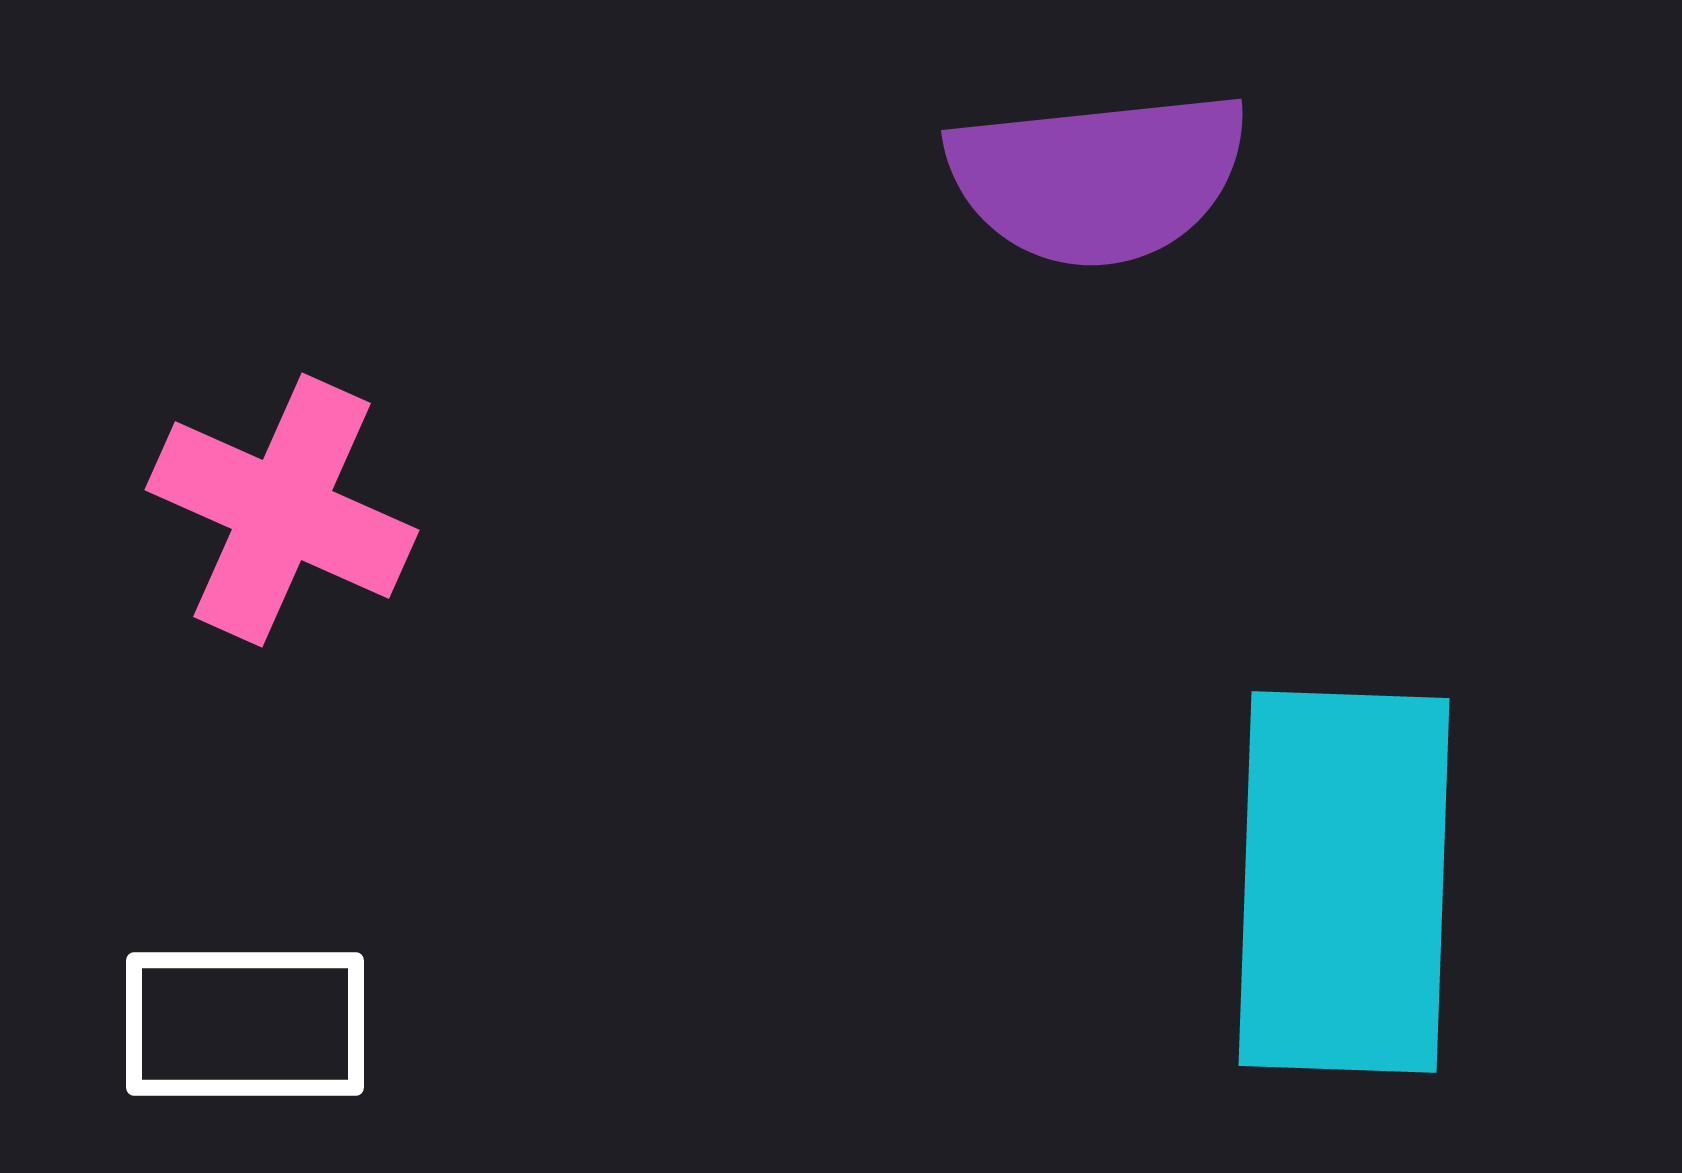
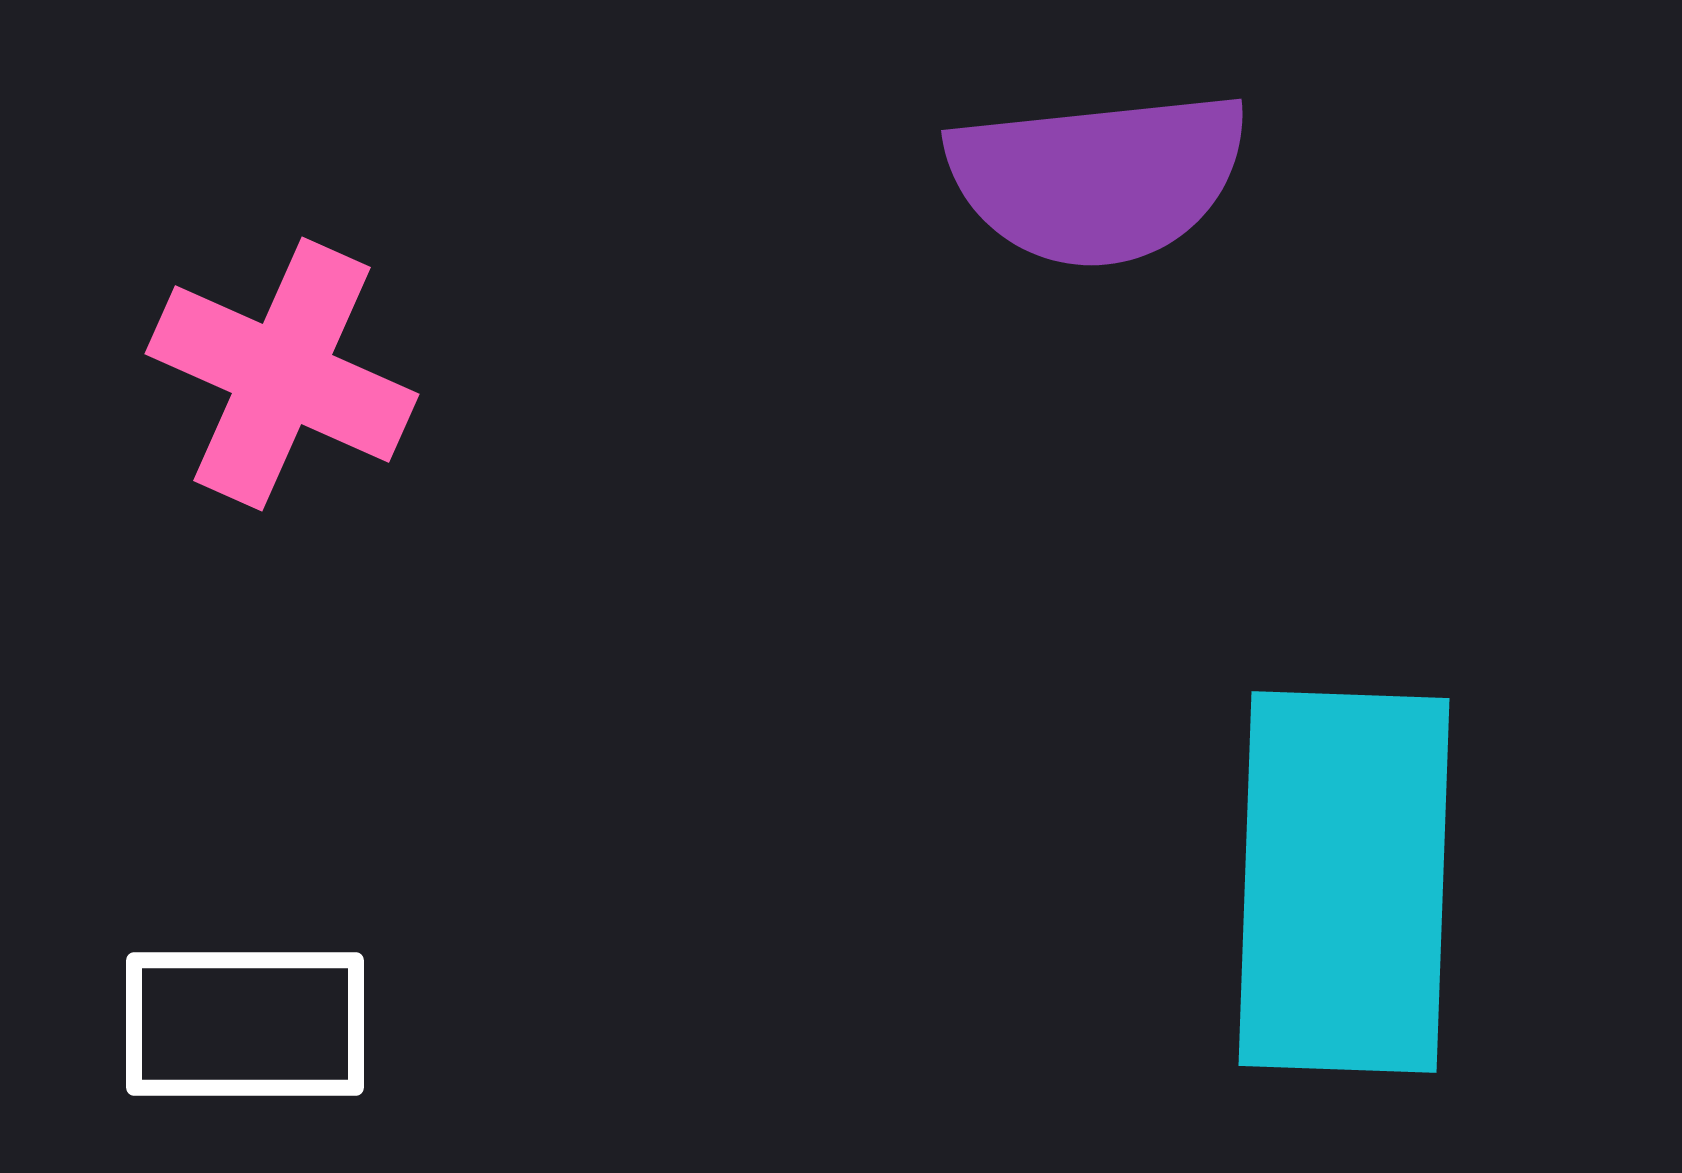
pink cross: moved 136 px up
